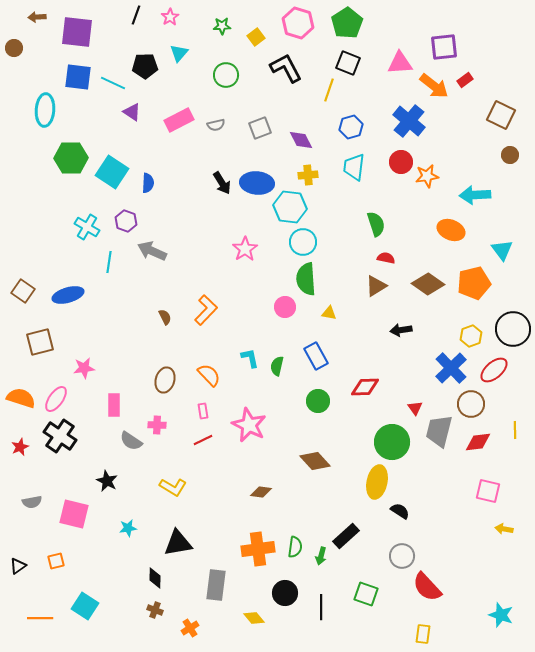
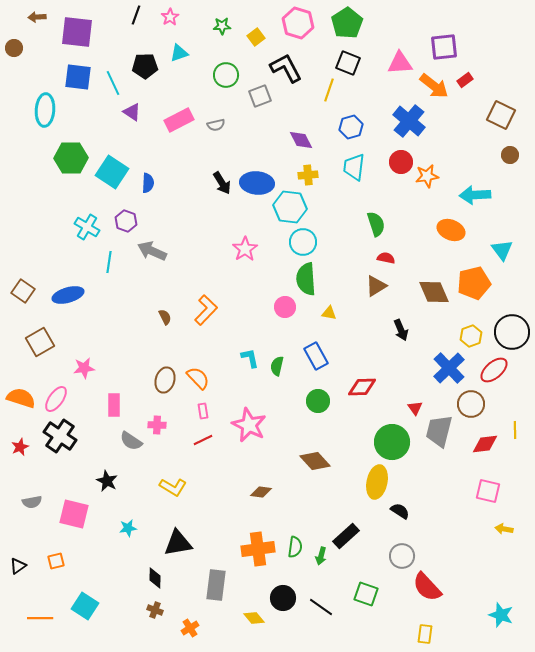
cyan triangle at (179, 53): rotated 30 degrees clockwise
cyan line at (113, 83): rotated 40 degrees clockwise
gray square at (260, 128): moved 32 px up
brown diamond at (428, 284): moved 6 px right, 8 px down; rotated 32 degrees clockwise
black circle at (513, 329): moved 1 px left, 3 px down
black arrow at (401, 330): rotated 105 degrees counterclockwise
brown square at (40, 342): rotated 16 degrees counterclockwise
blue cross at (451, 368): moved 2 px left
orange semicircle at (209, 375): moved 11 px left, 3 px down
red diamond at (365, 387): moved 3 px left
red diamond at (478, 442): moved 7 px right, 2 px down
black circle at (285, 593): moved 2 px left, 5 px down
black line at (321, 607): rotated 55 degrees counterclockwise
yellow rectangle at (423, 634): moved 2 px right
